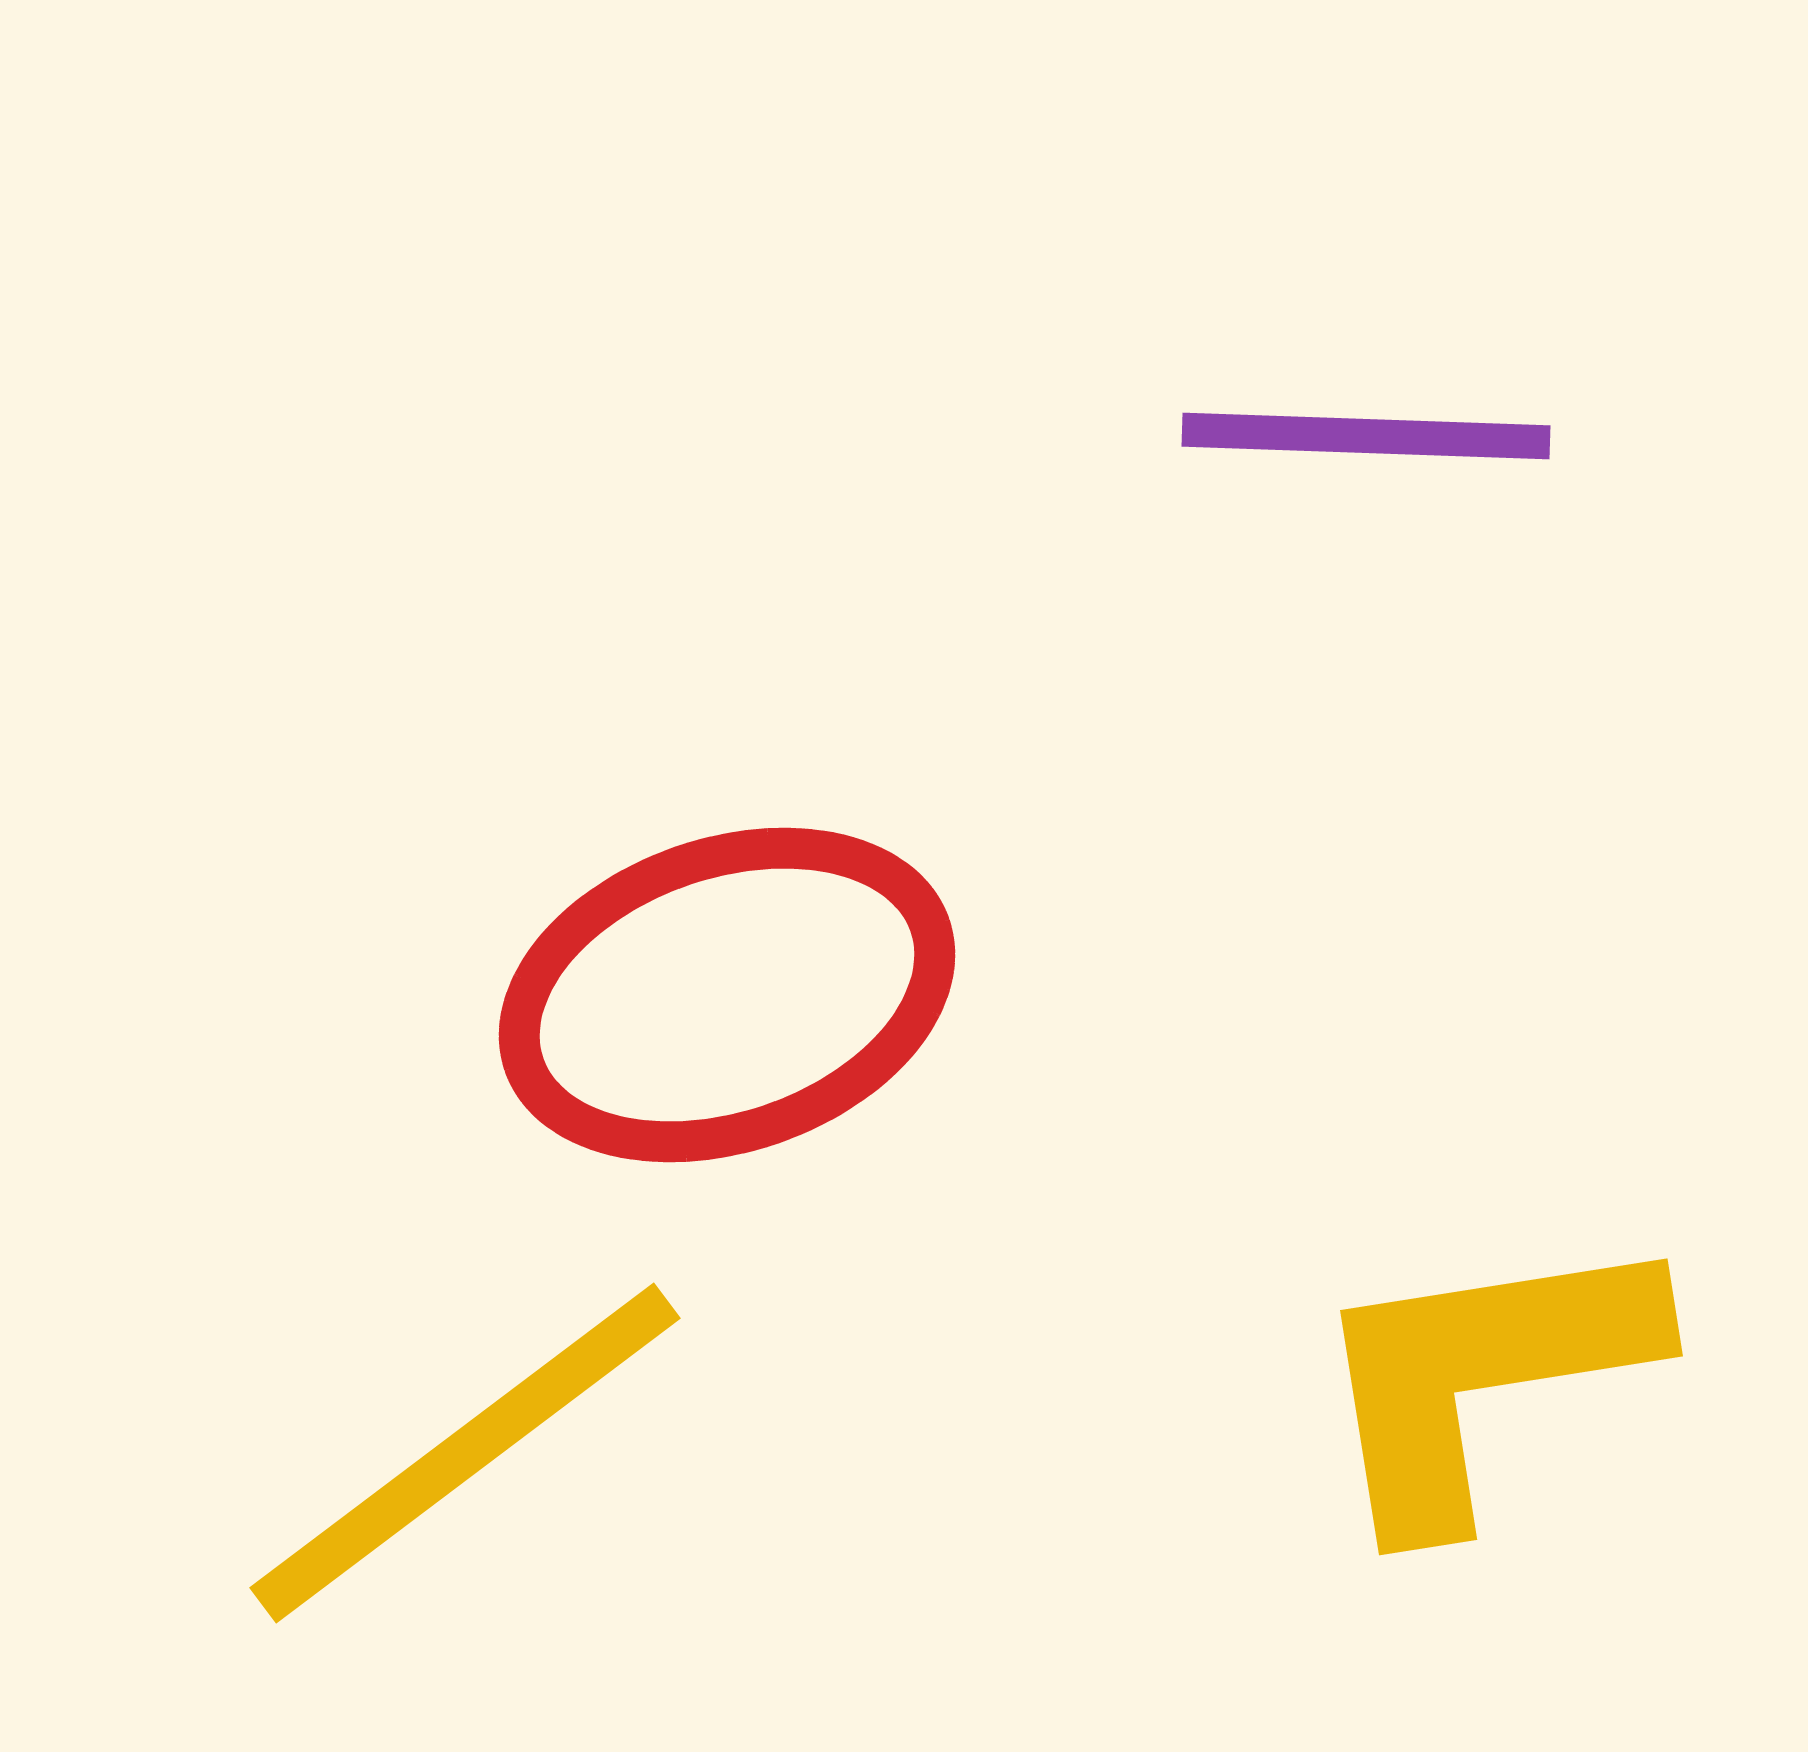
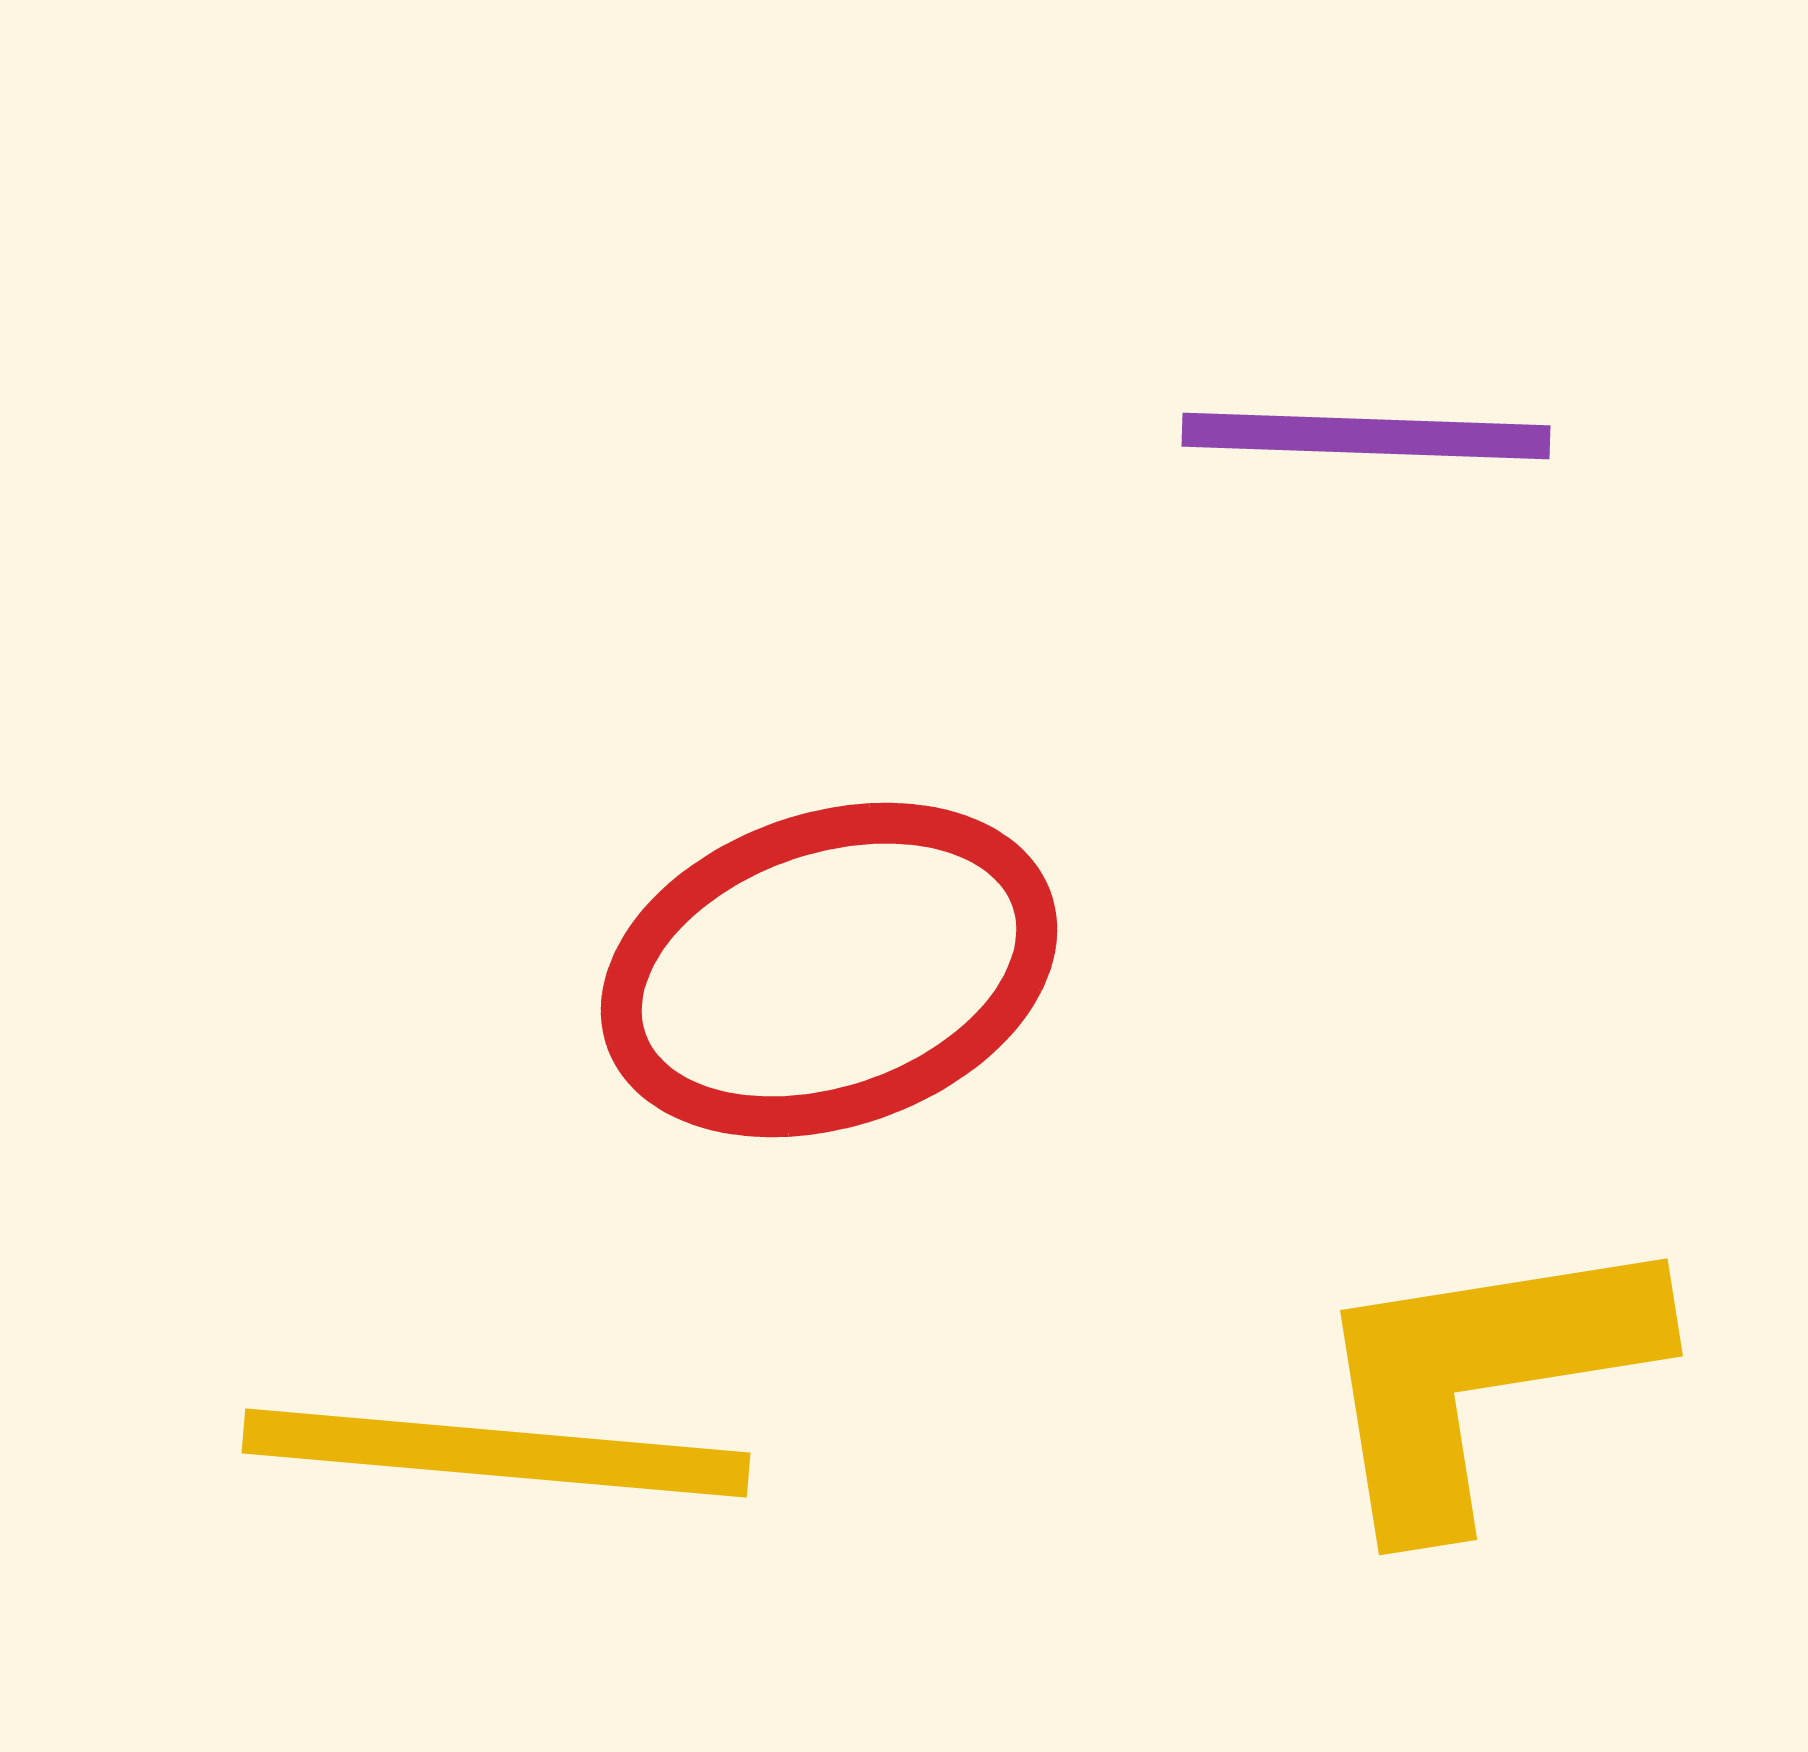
red ellipse: moved 102 px right, 25 px up
yellow line: moved 31 px right; rotated 42 degrees clockwise
